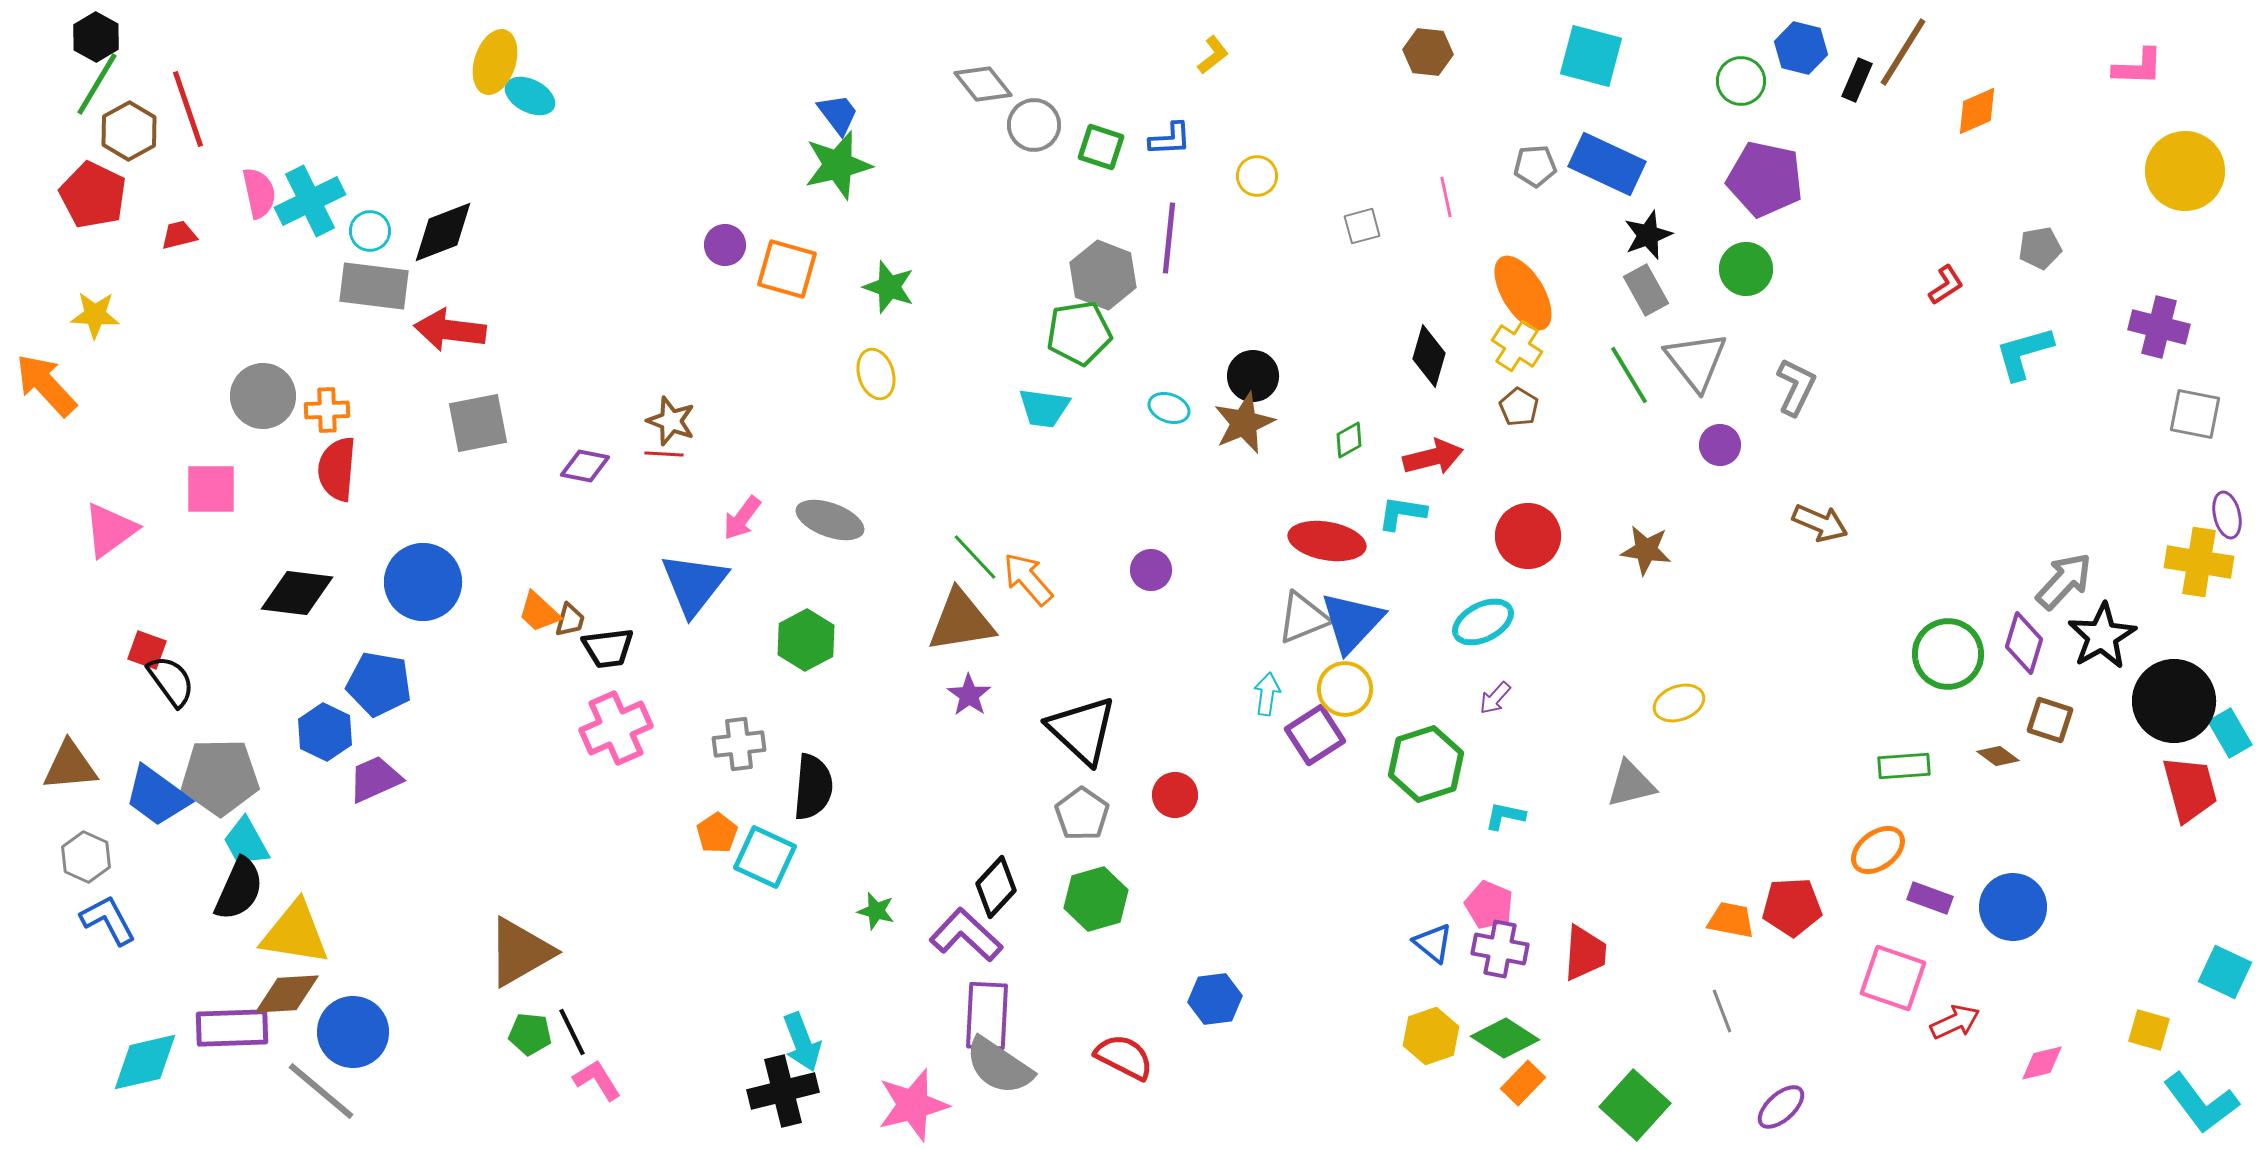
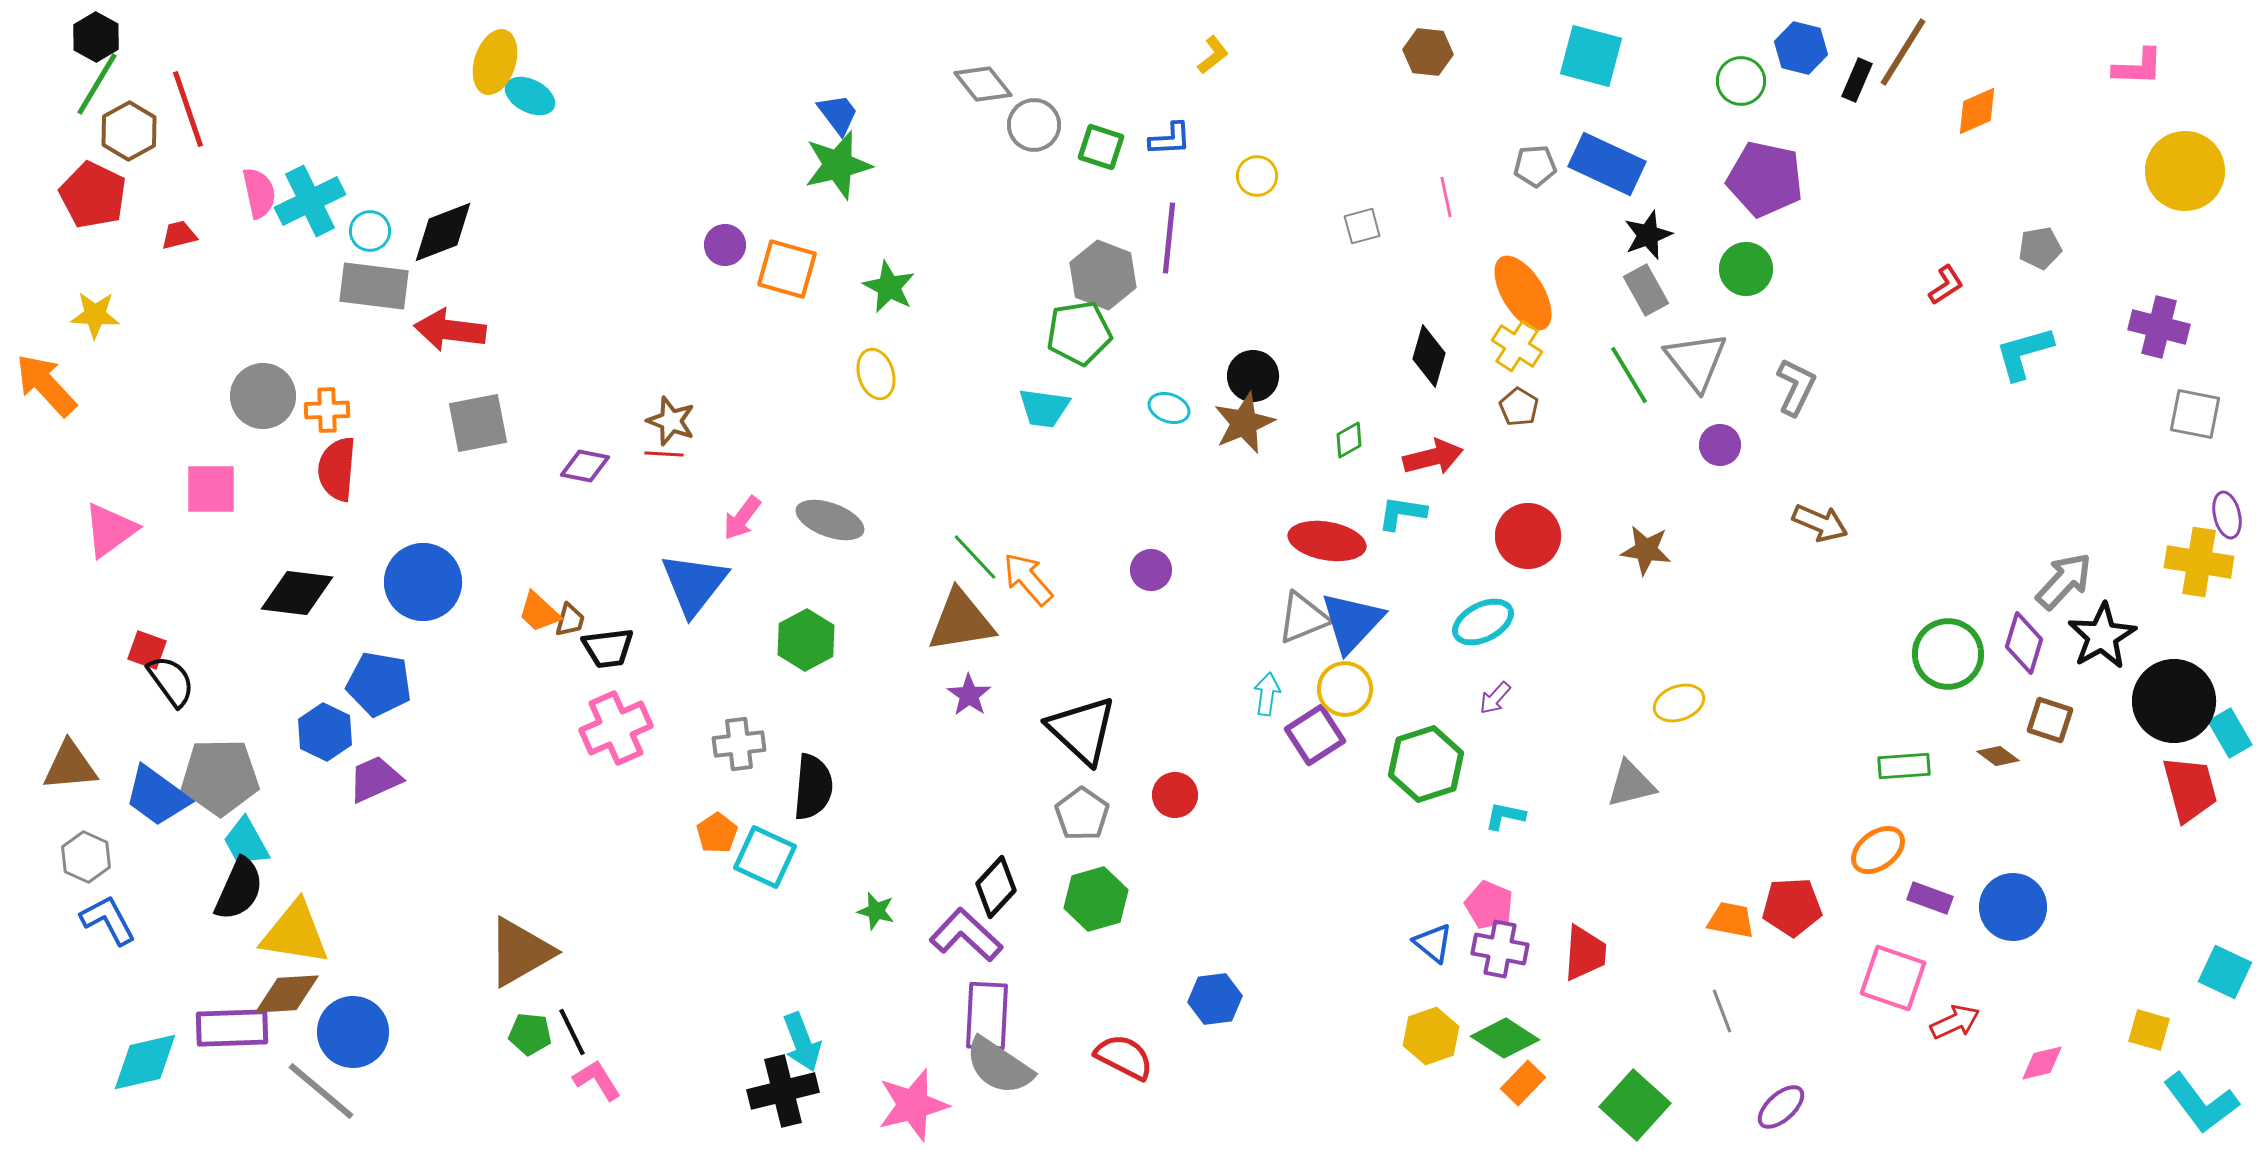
green star at (889, 287): rotated 8 degrees clockwise
